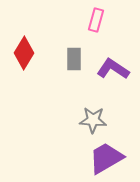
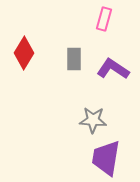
pink rectangle: moved 8 px right, 1 px up
purple trapezoid: rotated 51 degrees counterclockwise
